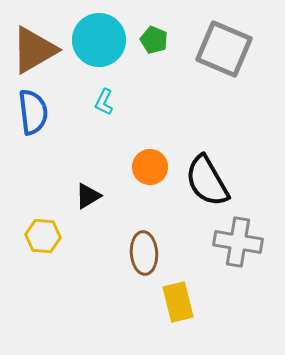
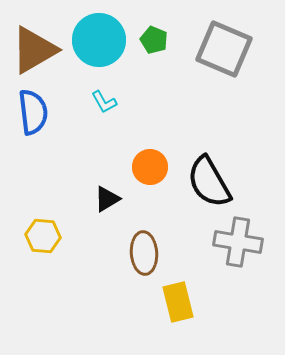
cyan L-shape: rotated 56 degrees counterclockwise
black semicircle: moved 2 px right, 1 px down
black triangle: moved 19 px right, 3 px down
